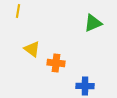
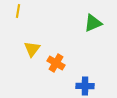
yellow triangle: rotated 30 degrees clockwise
orange cross: rotated 24 degrees clockwise
